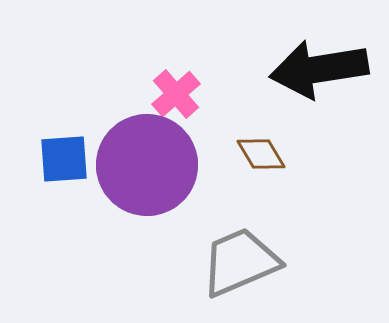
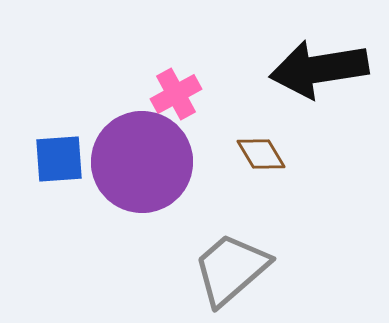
pink cross: rotated 12 degrees clockwise
blue square: moved 5 px left
purple circle: moved 5 px left, 3 px up
gray trapezoid: moved 9 px left, 7 px down; rotated 18 degrees counterclockwise
